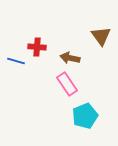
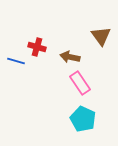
red cross: rotated 12 degrees clockwise
brown arrow: moved 1 px up
pink rectangle: moved 13 px right, 1 px up
cyan pentagon: moved 2 px left, 3 px down; rotated 25 degrees counterclockwise
